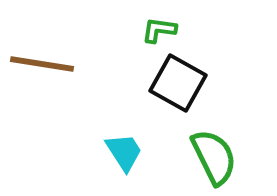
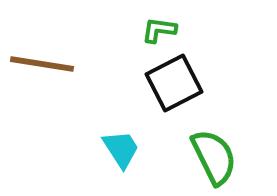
black square: moved 4 px left; rotated 34 degrees clockwise
cyan trapezoid: moved 3 px left, 3 px up
